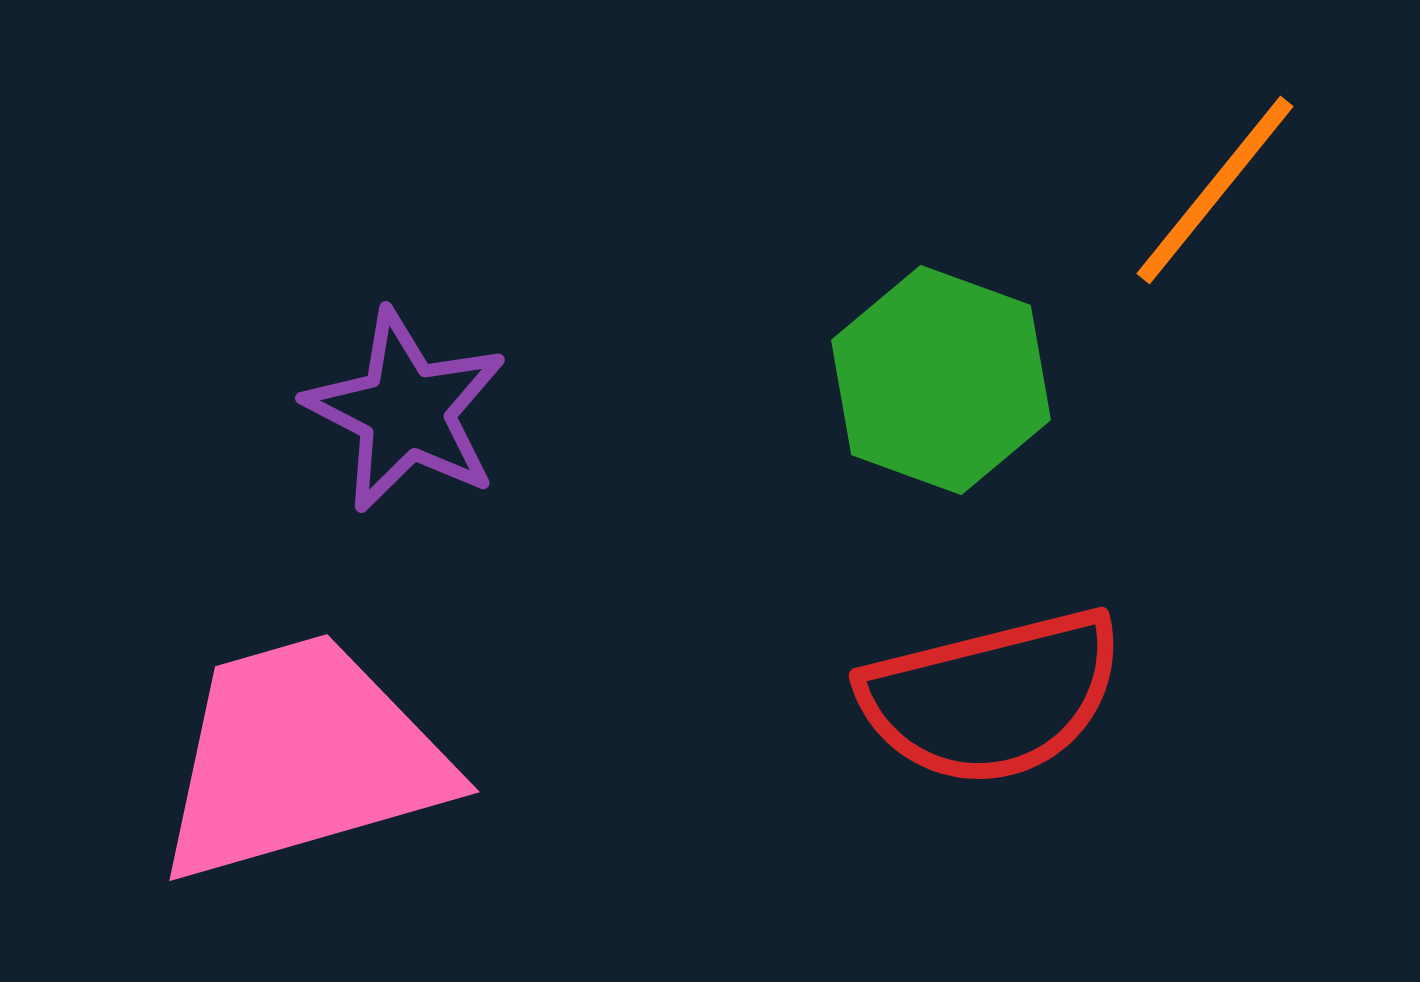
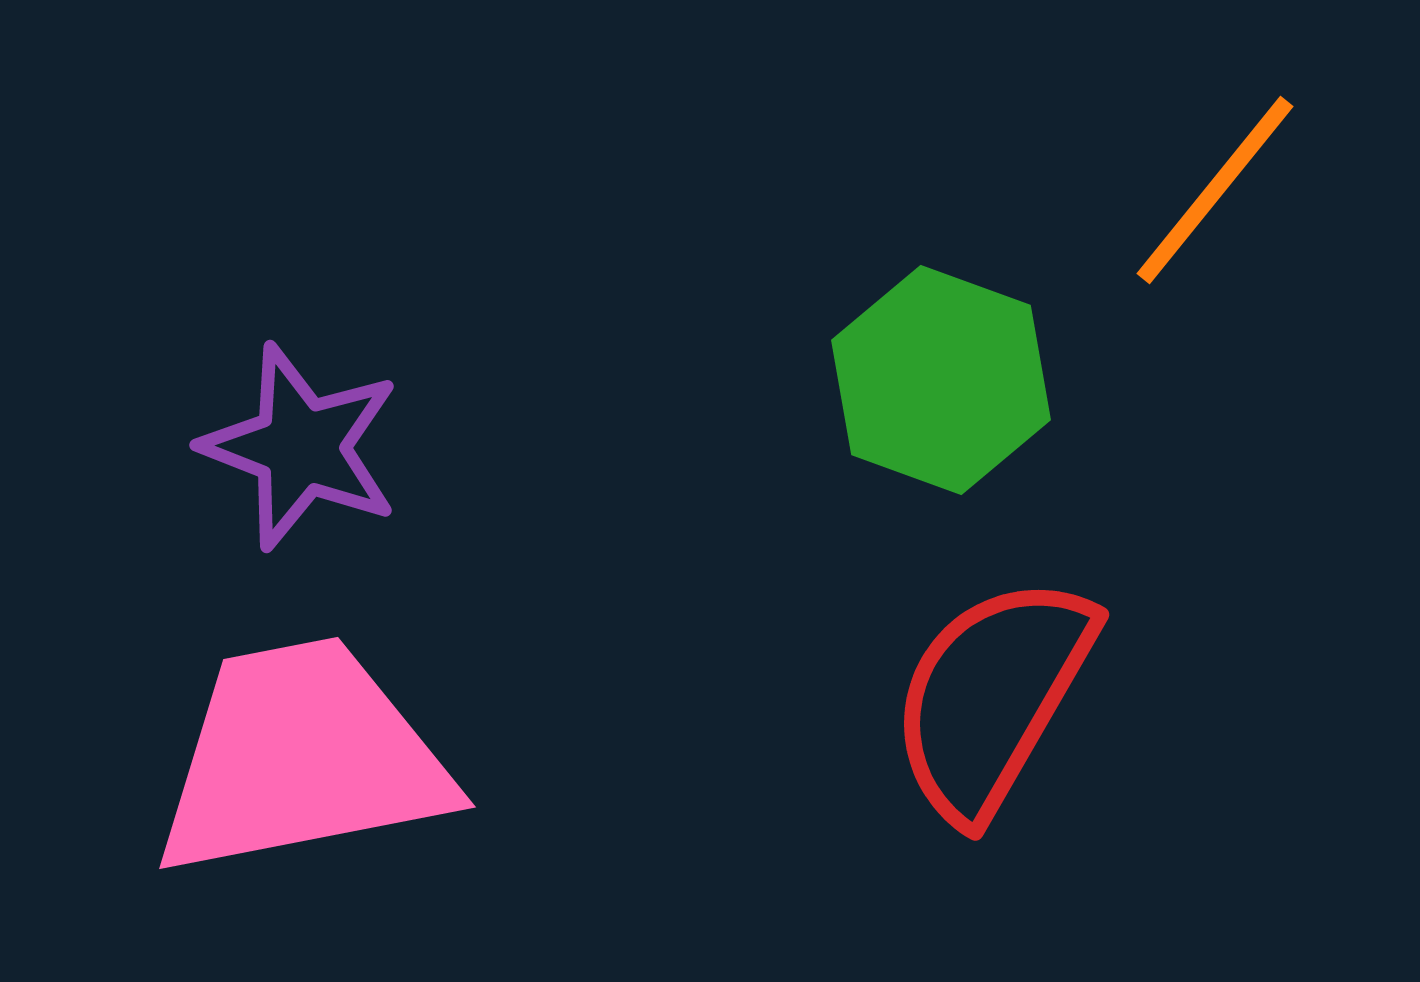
purple star: moved 105 px left, 36 px down; rotated 6 degrees counterclockwise
red semicircle: rotated 134 degrees clockwise
pink trapezoid: rotated 5 degrees clockwise
